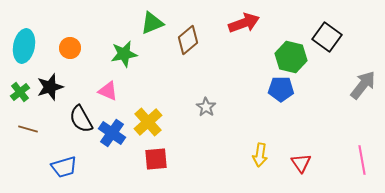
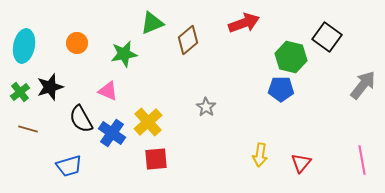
orange circle: moved 7 px right, 5 px up
red triangle: rotated 15 degrees clockwise
blue trapezoid: moved 5 px right, 1 px up
